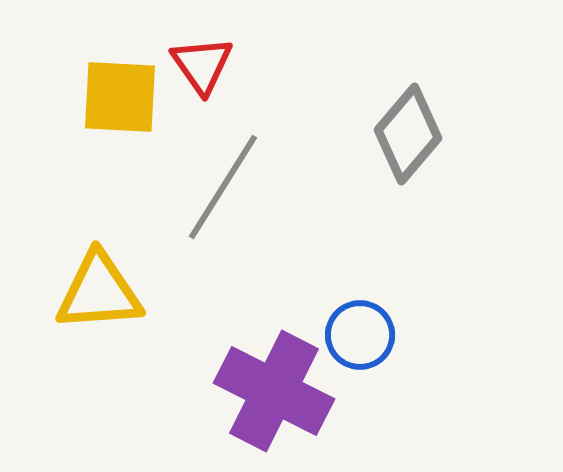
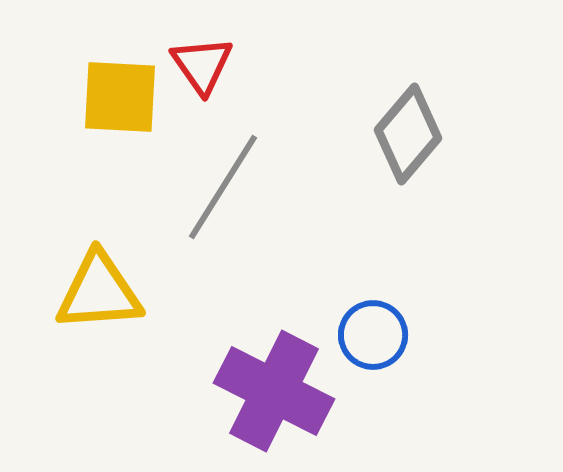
blue circle: moved 13 px right
